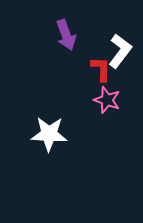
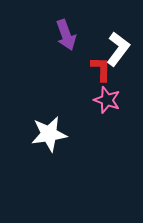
white L-shape: moved 2 px left, 2 px up
white star: rotated 12 degrees counterclockwise
